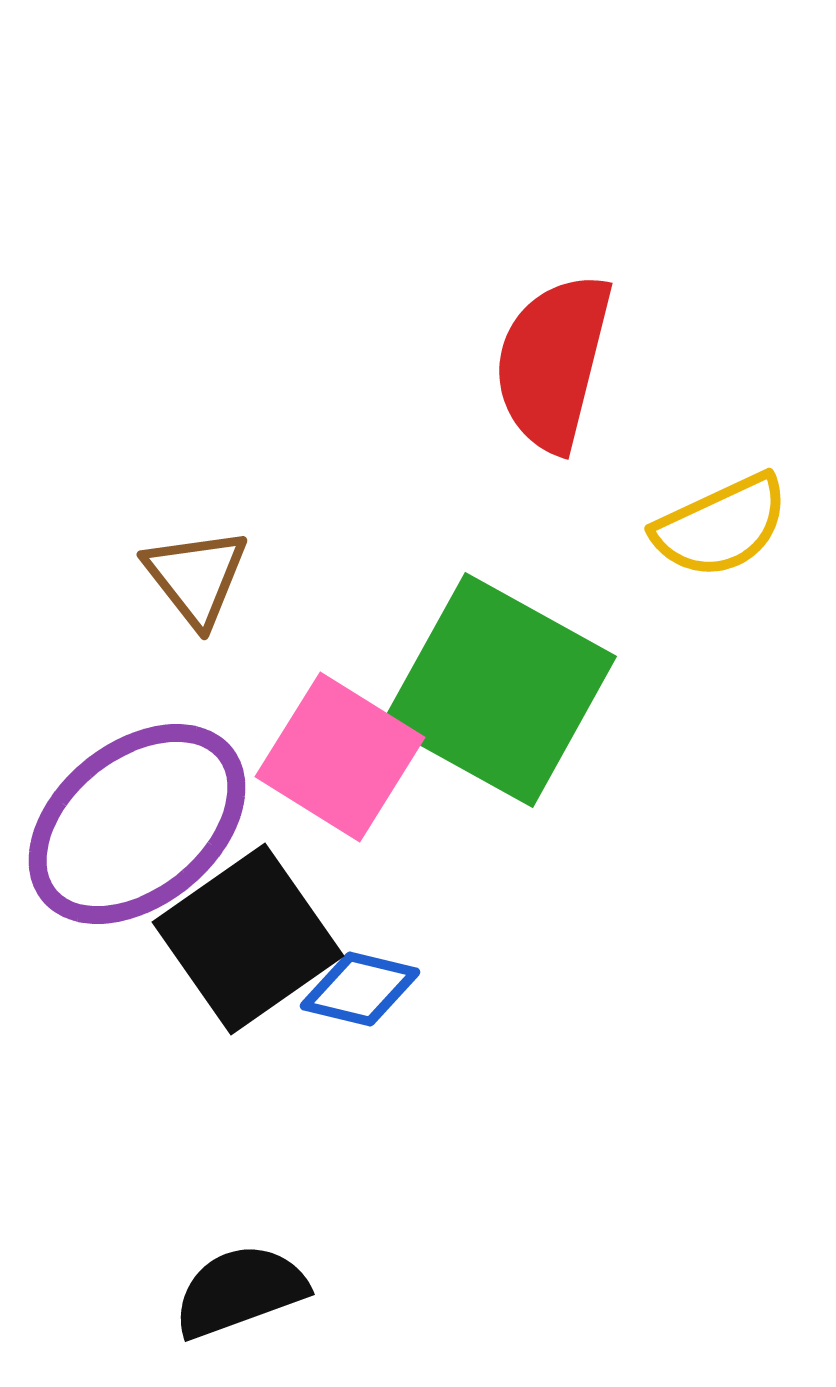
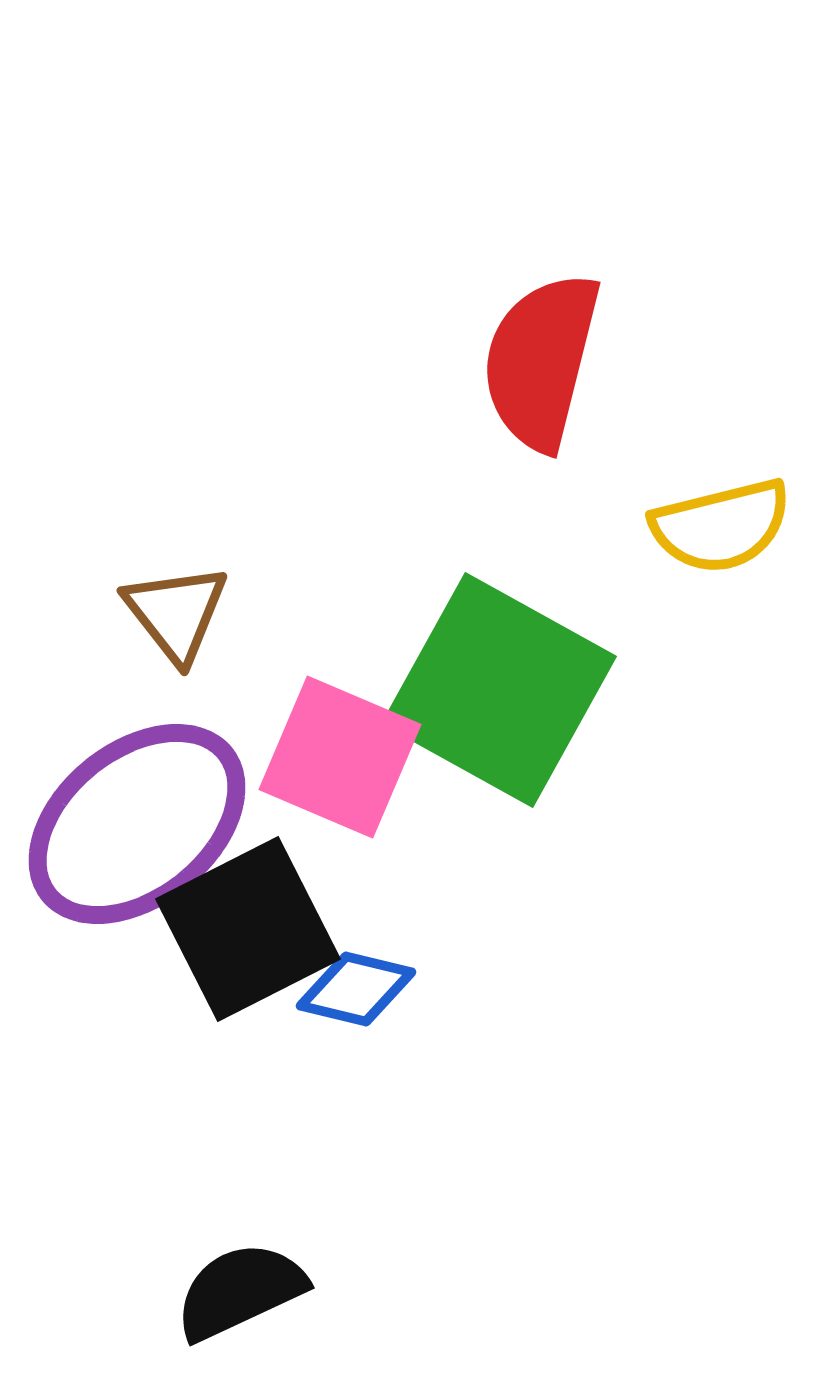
red semicircle: moved 12 px left, 1 px up
yellow semicircle: rotated 11 degrees clockwise
brown triangle: moved 20 px left, 36 px down
pink square: rotated 9 degrees counterclockwise
black square: moved 10 px up; rotated 8 degrees clockwise
blue diamond: moved 4 px left
black semicircle: rotated 5 degrees counterclockwise
